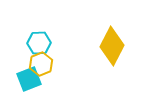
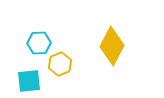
yellow hexagon: moved 19 px right
cyan square: moved 2 px down; rotated 15 degrees clockwise
